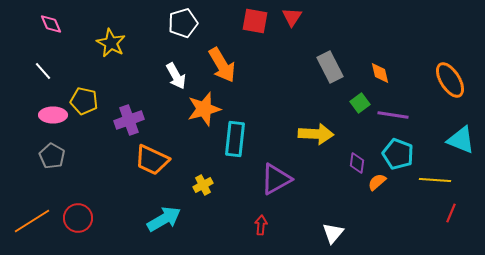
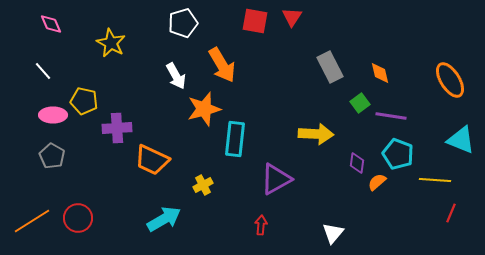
purple line: moved 2 px left, 1 px down
purple cross: moved 12 px left, 8 px down; rotated 16 degrees clockwise
